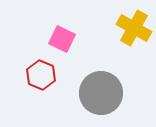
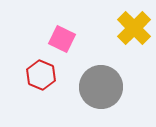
yellow cross: rotated 16 degrees clockwise
gray circle: moved 6 px up
